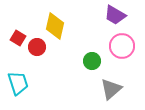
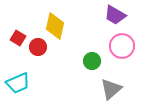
red circle: moved 1 px right
cyan trapezoid: rotated 85 degrees clockwise
